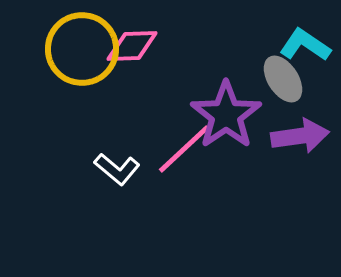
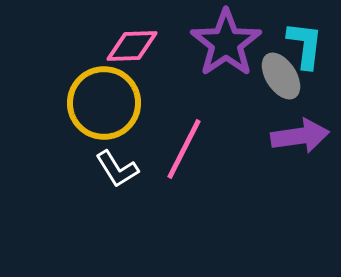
cyan L-shape: rotated 63 degrees clockwise
yellow circle: moved 22 px right, 54 px down
gray ellipse: moved 2 px left, 3 px up
purple star: moved 72 px up
pink line: rotated 20 degrees counterclockwise
white L-shape: rotated 18 degrees clockwise
